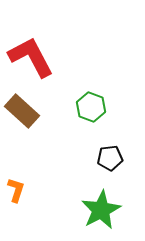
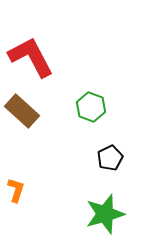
black pentagon: rotated 20 degrees counterclockwise
green star: moved 4 px right, 4 px down; rotated 12 degrees clockwise
